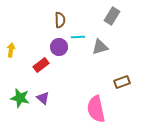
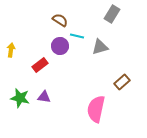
gray rectangle: moved 2 px up
brown semicircle: rotated 56 degrees counterclockwise
cyan line: moved 1 px left, 1 px up; rotated 16 degrees clockwise
purple circle: moved 1 px right, 1 px up
red rectangle: moved 1 px left
brown rectangle: rotated 21 degrees counterclockwise
purple triangle: moved 1 px right, 1 px up; rotated 32 degrees counterclockwise
pink semicircle: rotated 24 degrees clockwise
